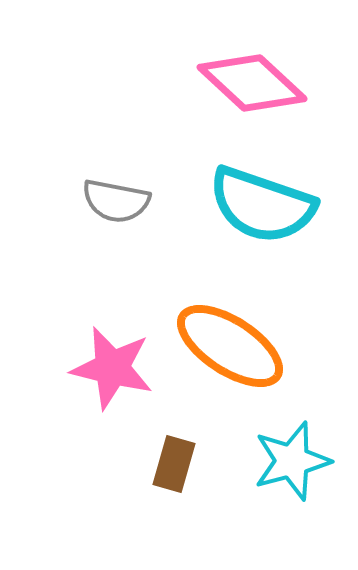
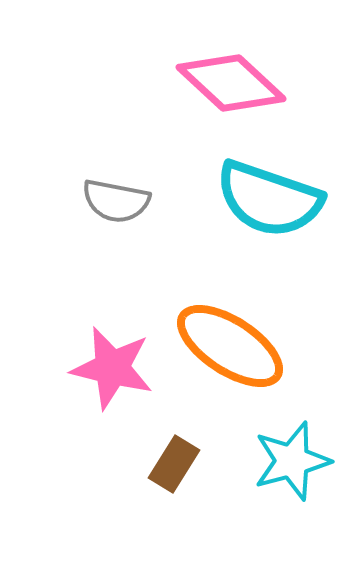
pink diamond: moved 21 px left
cyan semicircle: moved 7 px right, 6 px up
brown rectangle: rotated 16 degrees clockwise
